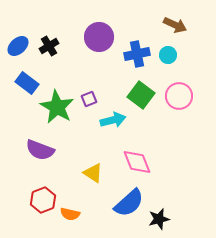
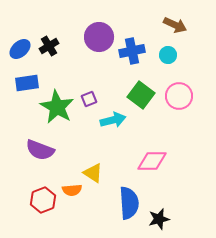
blue ellipse: moved 2 px right, 3 px down
blue cross: moved 5 px left, 3 px up
blue rectangle: rotated 45 degrees counterclockwise
pink diamond: moved 15 px right, 1 px up; rotated 68 degrees counterclockwise
blue semicircle: rotated 52 degrees counterclockwise
orange semicircle: moved 2 px right, 24 px up; rotated 18 degrees counterclockwise
